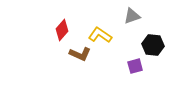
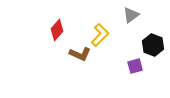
gray triangle: moved 1 px left, 1 px up; rotated 18 degrees counterclockwise
red diamond: moved 5 px left
yellow L-shape: rotated 100 degrees clockwise
black hexagon: rotated 15 degrees clockwise
